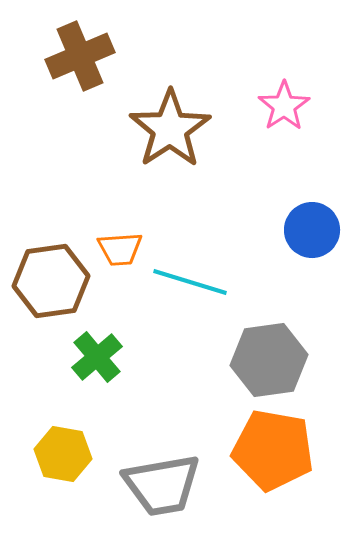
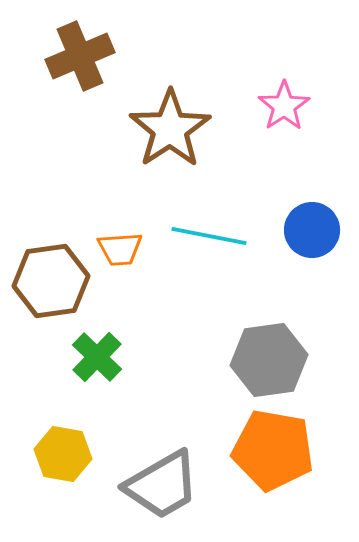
cyan line: moved 19 px right, 46 px up; rotated 6 degrees counterclockwise
green cross: rotated 6 degrees counterclockwise
gray trapezoid: rotated 20 degrees counterclockwise
